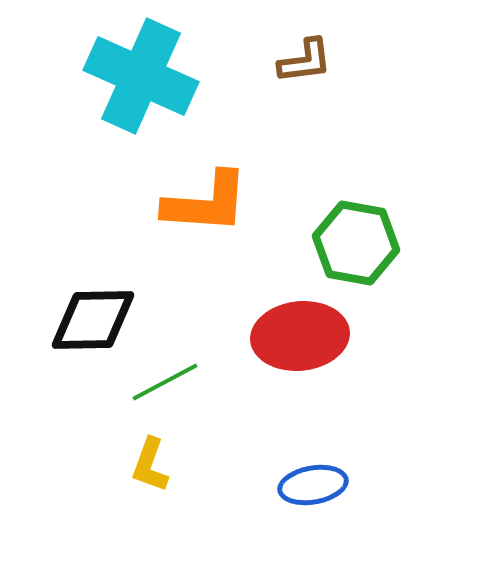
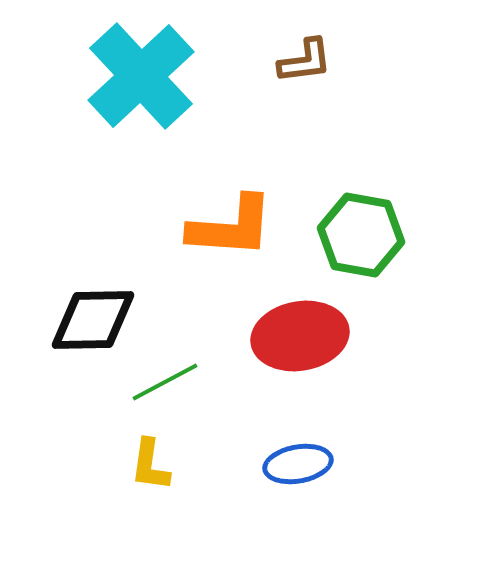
cyan cross: rotated 23 degrees clockwise
orange L-shape: moved 25 px right, 24 px down
green hexagon: moved 5 px right, 8 px up
red ellipse: rotated 4 degrees counterclockwise
yellow L-shape: rotated 12 degrees counterclockwise
blue ellipse: moved 15 px left, 21 px up
